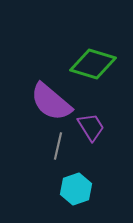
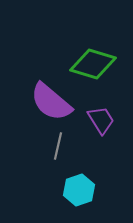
purple trapezoid: moved 10 px right, 7 px up
cyan hexagon: moved 3 px right, 1 px down
